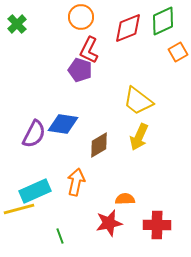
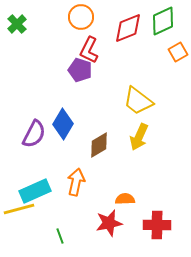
blue diamond: rotated 68 degrees counterclockwise
